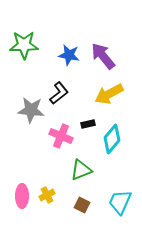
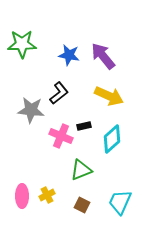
green star: moved 2 px left, 1 px up
yellow arrow: moved 2 px down; rotated 128 degrees counterclockwise
black rectangle: moved 4 px left, 2 px down
cyan diamond: rotated 8 degrees clockwise
